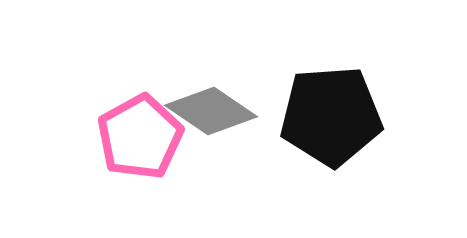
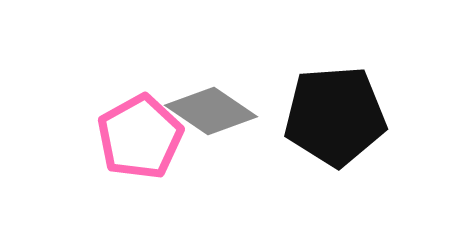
black pentagon: moved 4 px right
